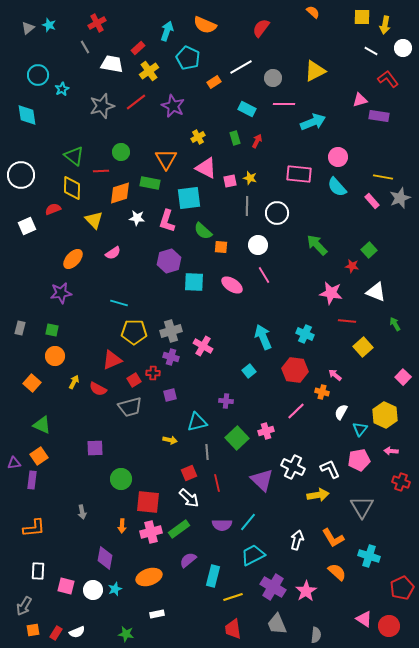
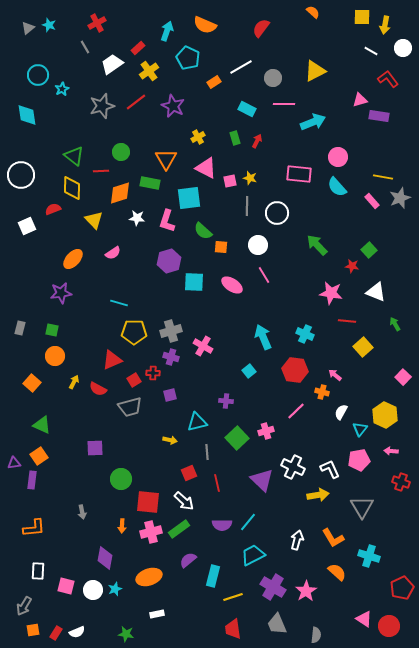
white trapezoid at (112, 64): rotated 45 degrees counterclockwise
white arrow at (189, 498): moved 5 px left, 3 px down
